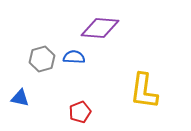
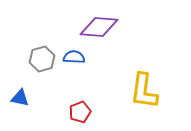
purple diamond: moved 1 px left, 1 px up
